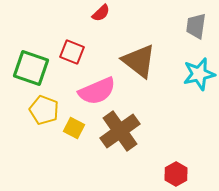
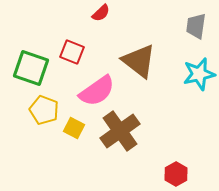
pink semicircle: rotated 12 degrees counterclockwise
